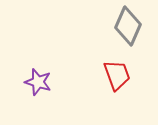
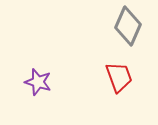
red trapezoid: moved 2 px right, 2 px down
